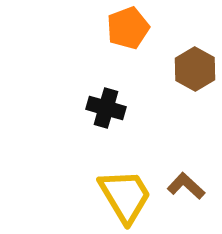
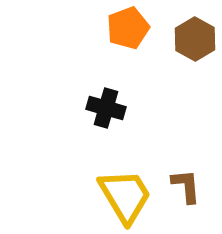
brown hexagon: moved 30 px up
brown L-shape: rotated 42 degrees clockwise
